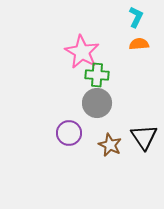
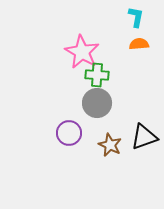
cyan L-shape: rotated 15 degrees counterclockwise
black triangle: rotated 44 degrees clockwise
